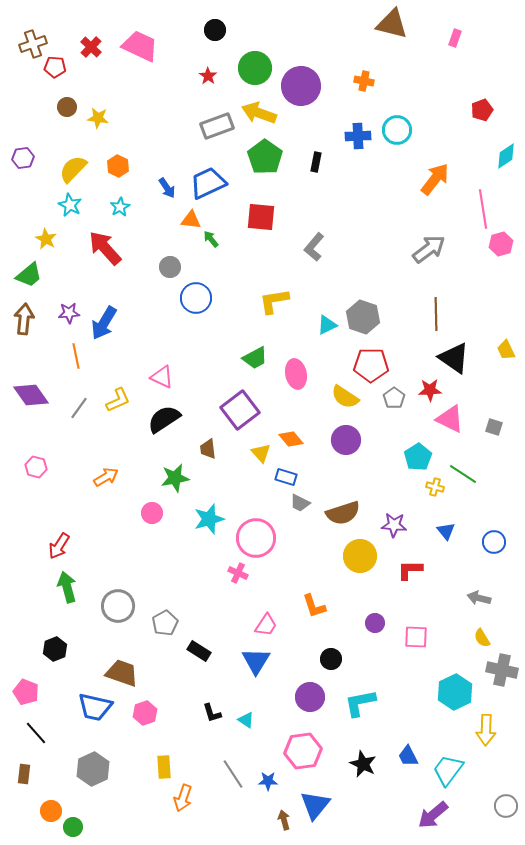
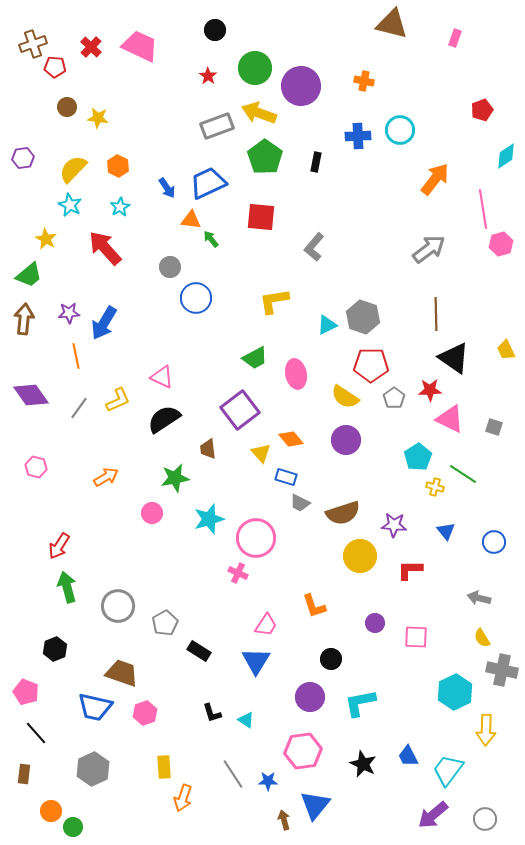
cyan circle at (397, 130): moved 3 px right
gray circle at (506, 806): moved 21 px left, 13 px down
